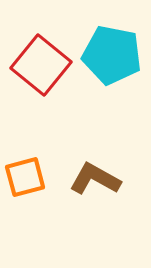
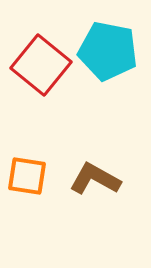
cyan pentagon: moved 4 px left, 4 px up
orange square: moved 2 px right, 1 px up; rotated 24 degrees clockwise
